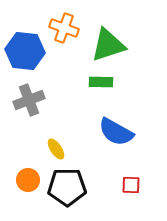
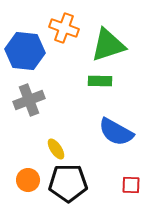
green rectangle: moved 1 px left, 1 px up
black pentagon: moved 1 px right, 4 px up
